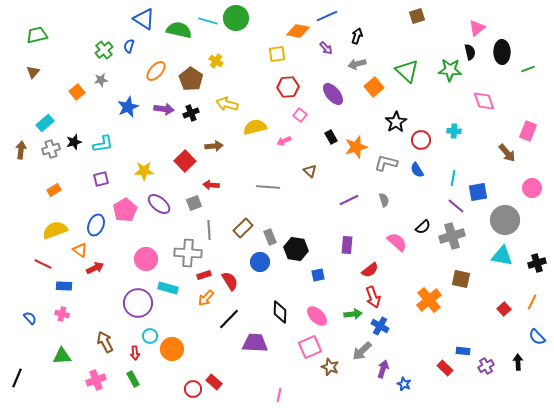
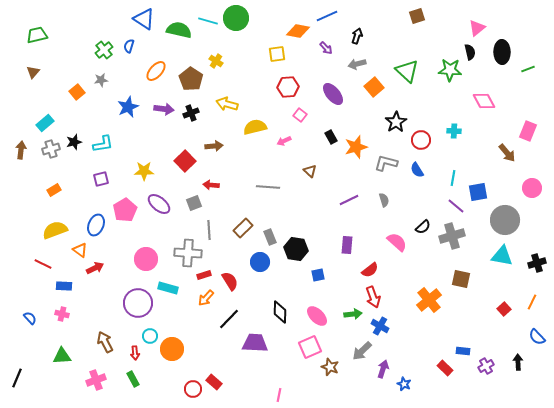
pink diamond at (484, 101): rotated 10 degrees counterclockwise
